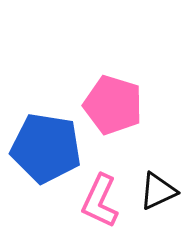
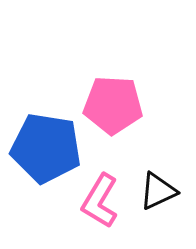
pink pentagon: rotated 14 degrees counterclockwise
pink L-shape: rotated 6 degrees clockwise
